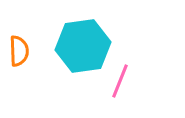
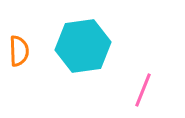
pink line: moved 23 px right, 9 px down
